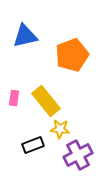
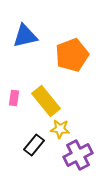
black rectangle: moved 1 px right; rotated 30 degrees counterclockwise
